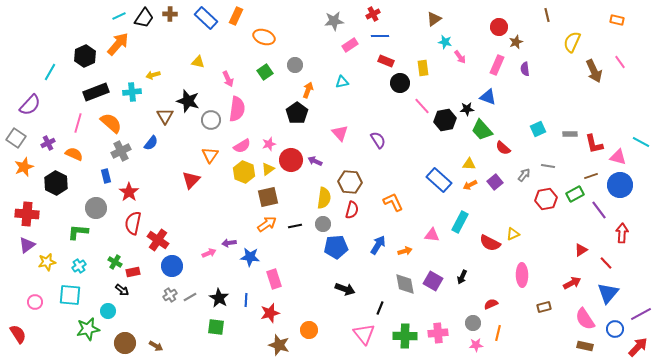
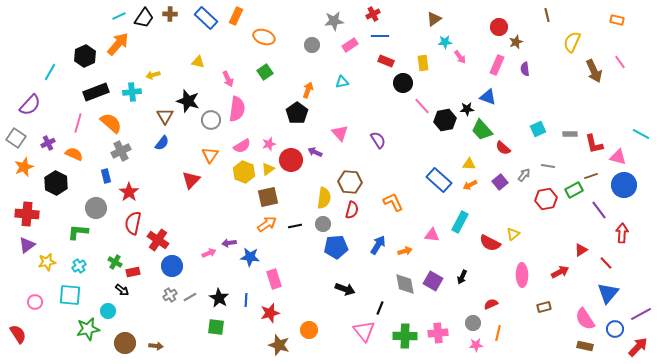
cyan star at (445, 42): rotated 16 degrees counterclockwise
gray circle at (295, 65): moved 17 px right, 20 px up
yellow rectangle at (423, 68): moved 5 px up
black circle at (400, 83): moved 3 px right
cyan line at (641, 142): moved 8 px up
blue semicircle at (151, 143): moved 11 px right
purple arrow at (315, 161): moved 9 px up
purple square at (495, 182): moved 5 px right
blue circle at (620, 185): moved 4 px right
green rectangle at (575, 194): moved 1 px left, 4 px up
yellow triangle at (513, 234): rotated 16 degrees counterclockwise
red arrow at (572, 283): moved 12 px left, 11 px up
pink triangle at (364, 334): moved 3 px up
brown arrow at (156, 346): rotated 24 degrees counterclockwise
